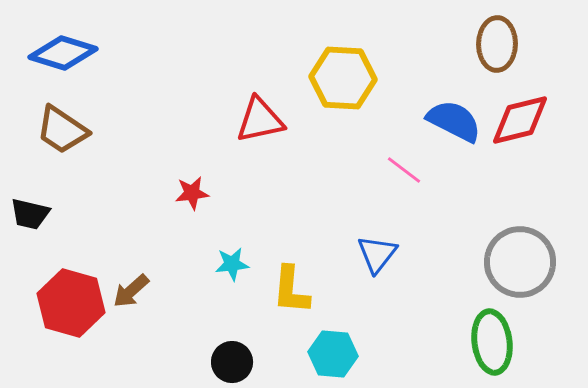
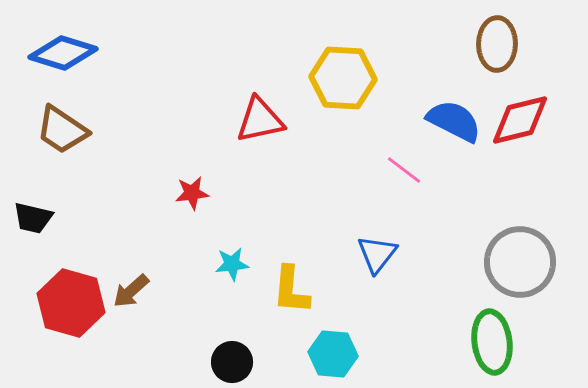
black trapezoid: moved 3 px right, 4 px down
